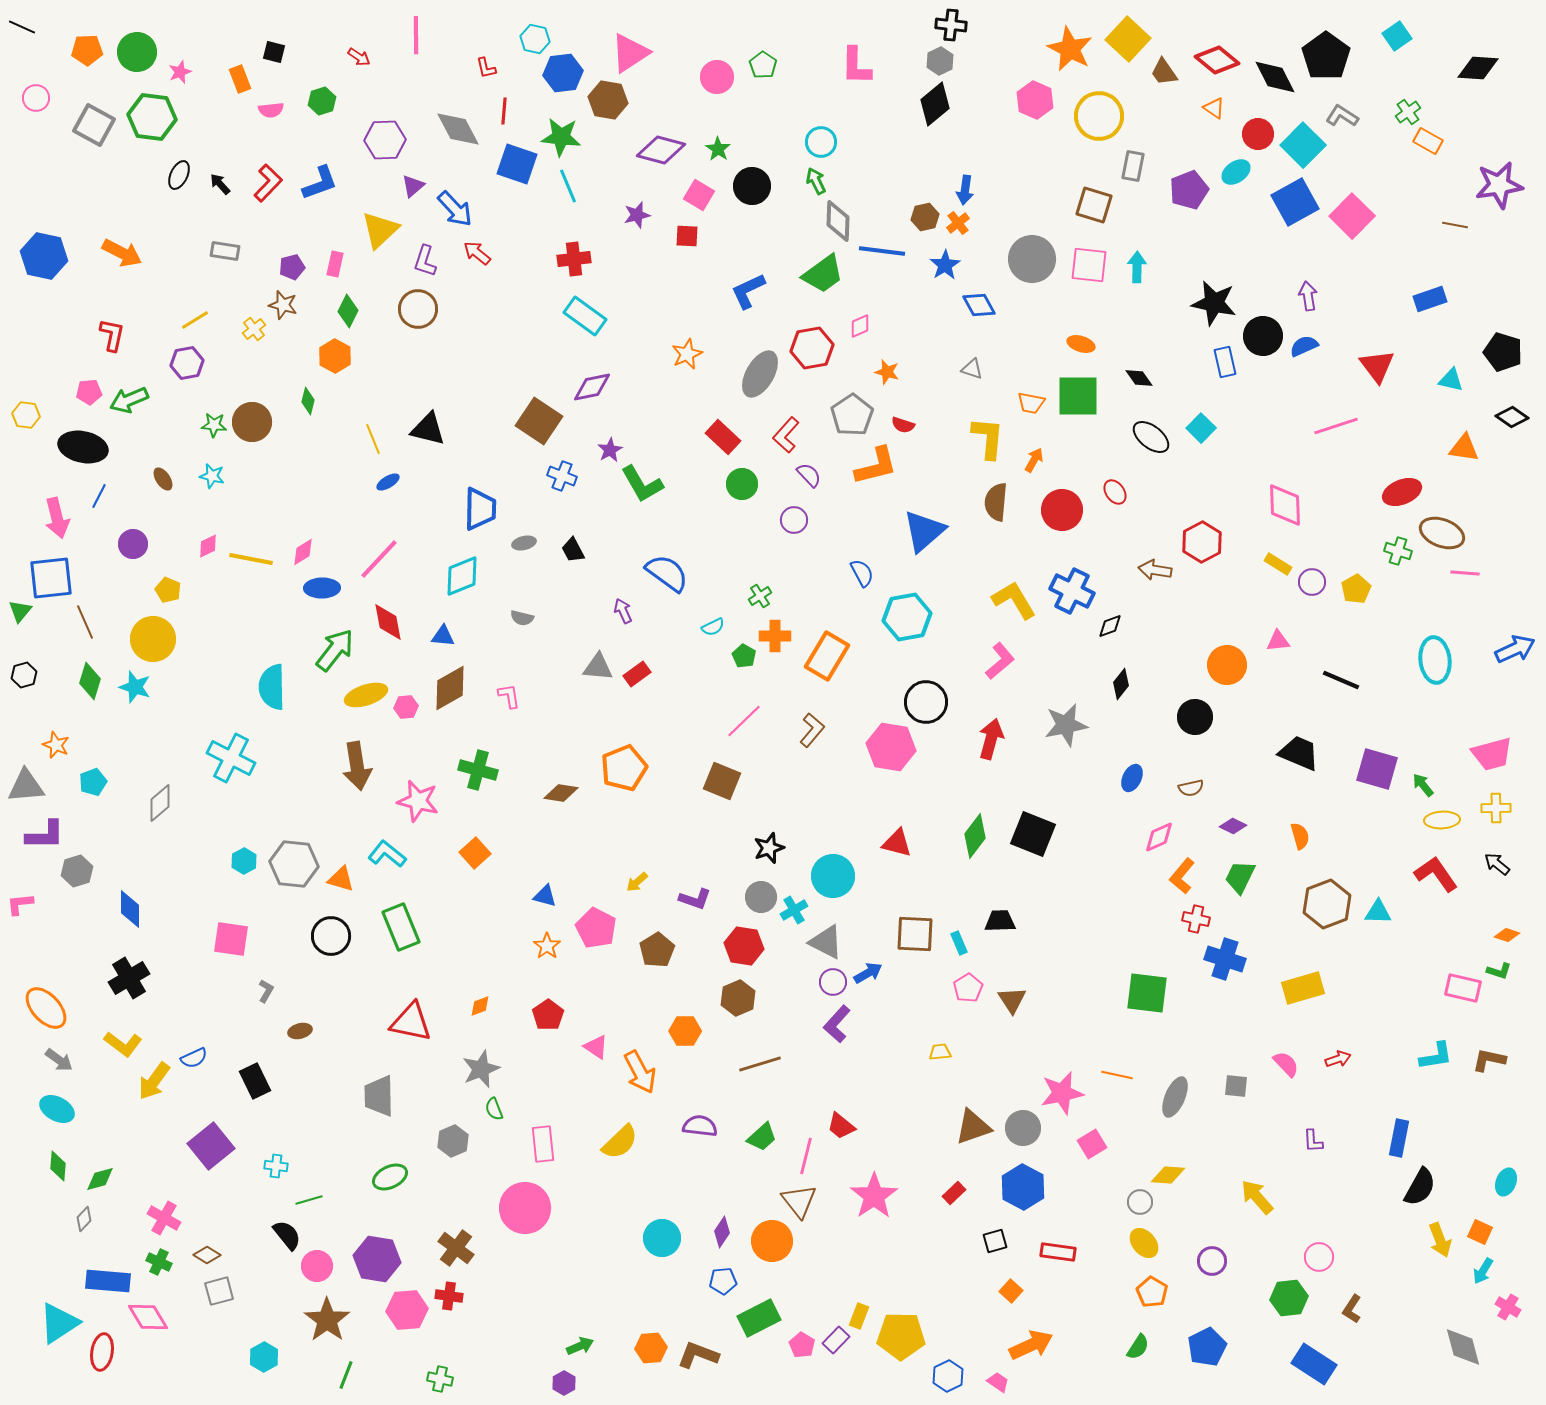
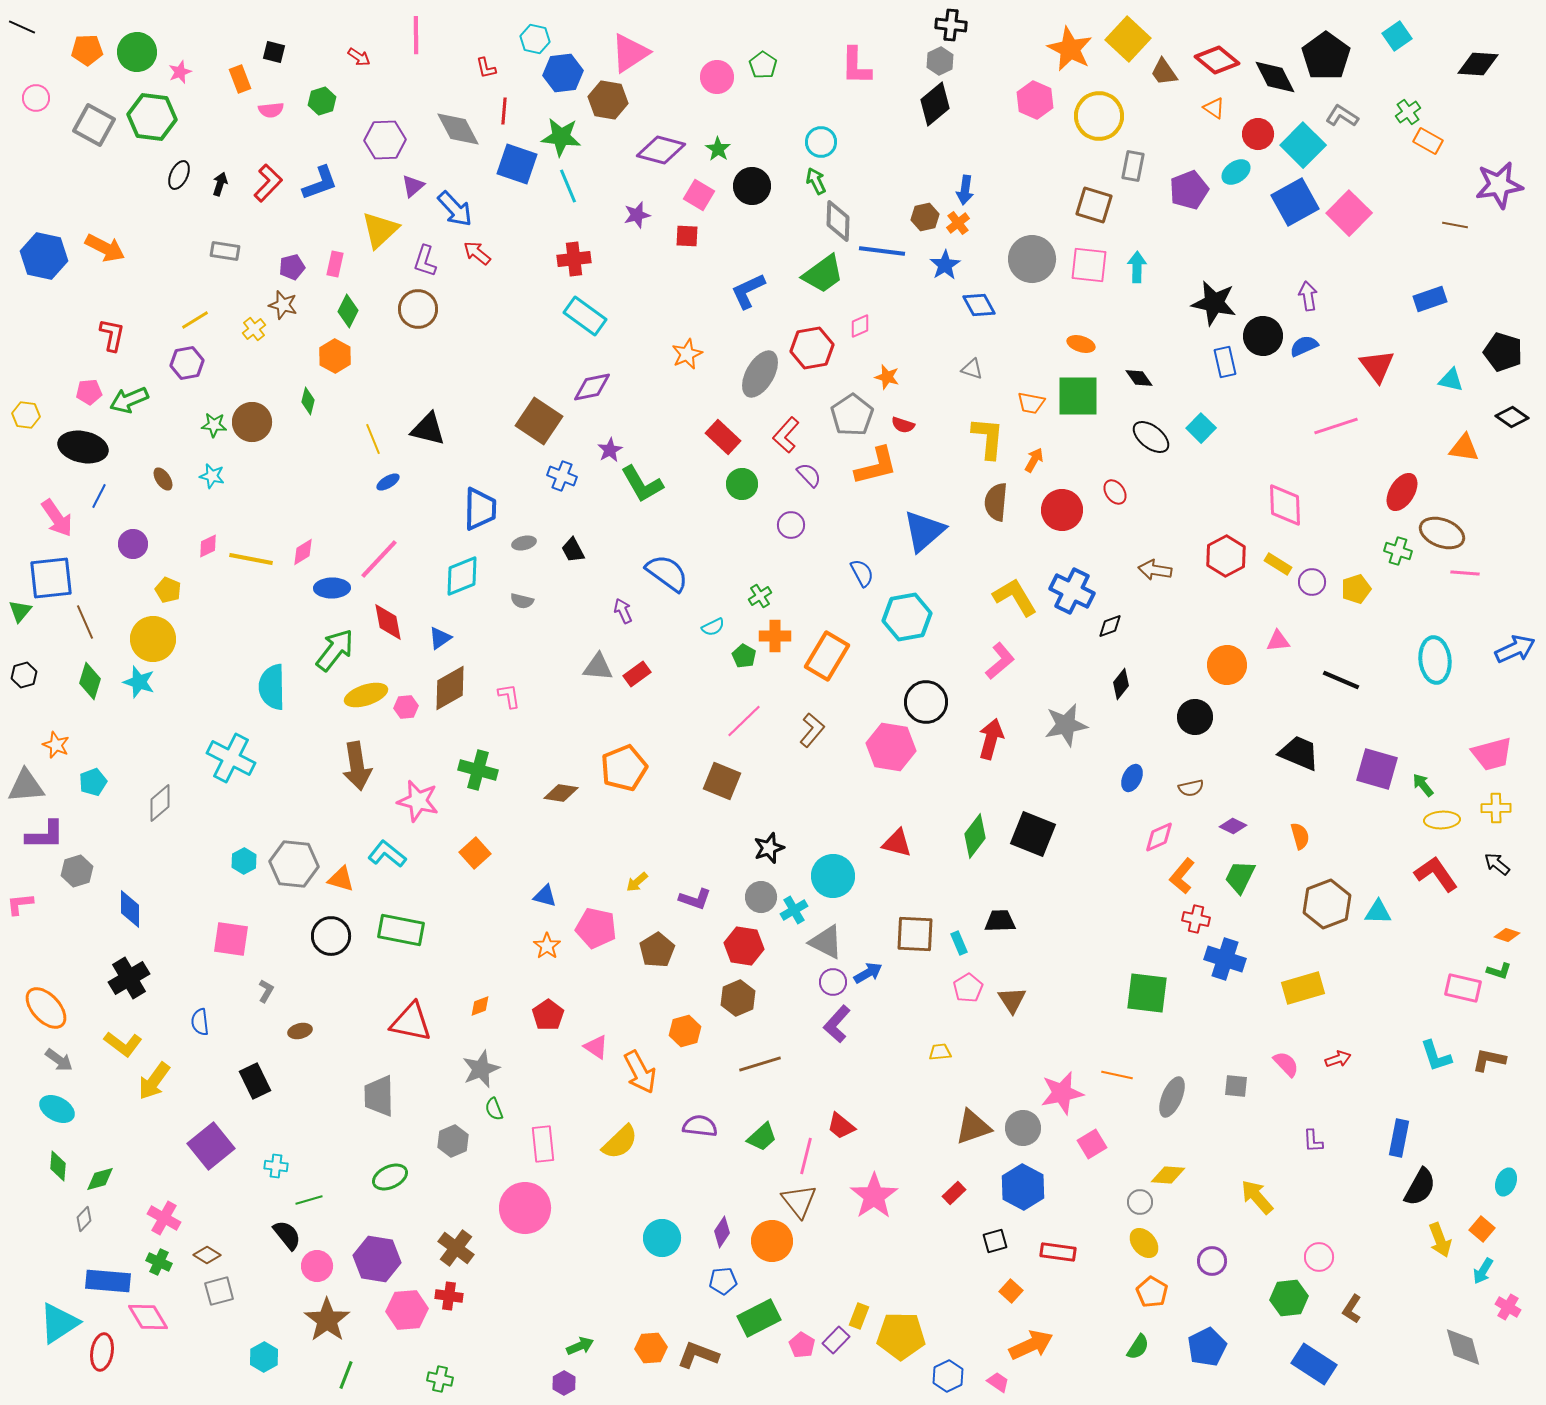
black diamond at (1478, 68): moved 4 px up
black arrow at (220, 184): rotated 60 degrees clockwise
pink square at (1352, 216): moved 3 px left, 3 px up
orange arrow at (122, 253): moved 17 px left, 5 px up
orange star at (887, 372): moved 5 px down
red ellipse at (1402, 492): rotated 36 degrees counterclockwise
pink arrow at (57, 518): rotated 21 degrees counterclockwise
purple circle at (794, 520): moved 3 px left, 5 px down
red hexagon at (1202, 542): moved 24 px right, 14 px down
blue ellipse at (322, 588): moved 10 px right
yellow pentagon at (1356, 589): rotated 12 degrees clockwise
yellow L-shape at (1014, 600): moved 1 px right, 3 px up
gray semicircle at (522, 618): moved 17 px up
blue triangle at (443, 636): moved 3 px left, 2 px down; rotated 40 degrees counterclockwise
cyan star at (135, 687): moved 4 px right, 5 px up
green rectangle at (401, 927): moved 3 px down; rotated 57 degrees counterclockwise
pink pentagon at (596, 928): rotated 15 degrees counterclockwise
orange hexagon at (685, 1031): rotated 16 degrees counterclockwise
cyan L-shape at (1436, 1056): rotated 81 degrees clockwise
blue semicircle at (194, 1058): moved 6 px right, 36 px up; rotated 108 degrees clockwise
gray ellipse at (1175, 1097): moved 3 px left
orange square at (1480, 1232): moved 2 px right, 3 px up; rotated 15 degrees clockwise
